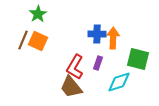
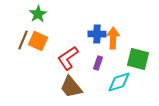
red L-shape: moved 7 px left, 9 px up; rotated 25 degrees clockwise
